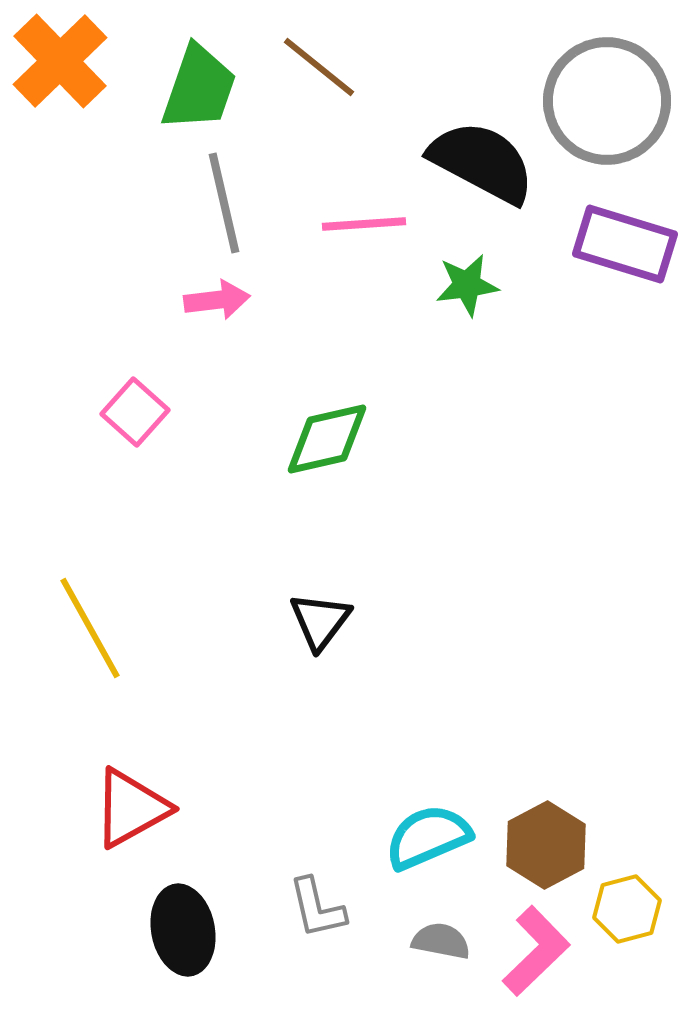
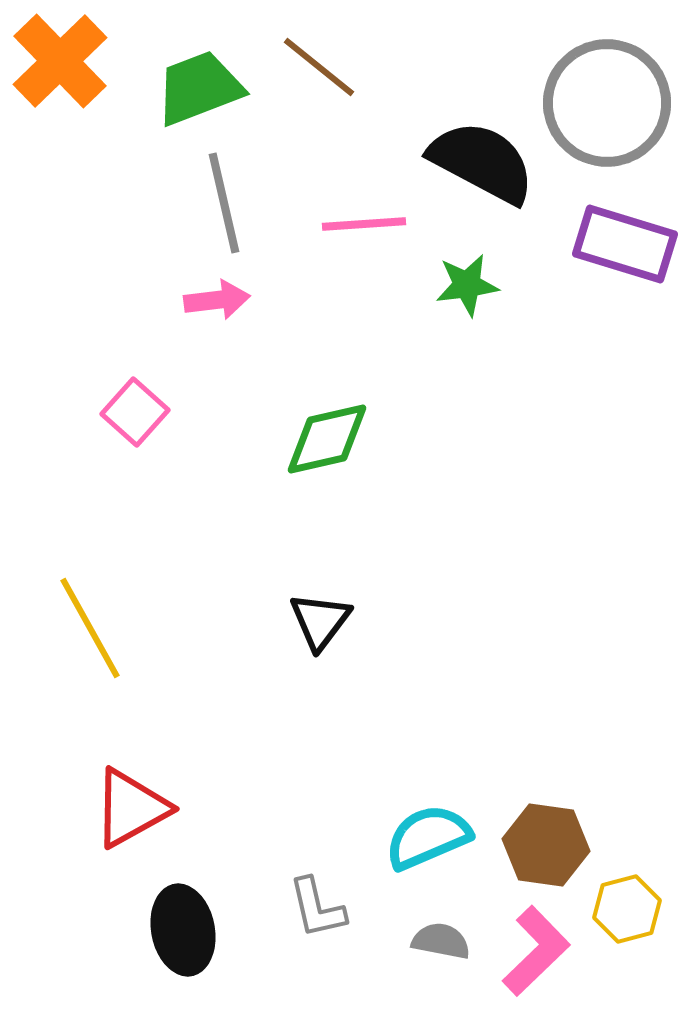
green trapezoid: rotated 130 degrees counterclockwise
gray circle: moved 2 px down
brown hexagon: rotated 24 degrees counterclockwise
